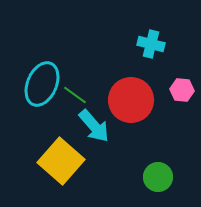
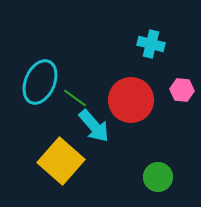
cyan ellipse: moved 2 px left, 2 px up
green line: moved 3 px down
